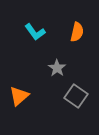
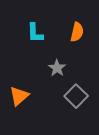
cyan L-shape: moved 1 px down; rotated 35 degrees clockwise
gray square: rotated 10 degrees clockwise
